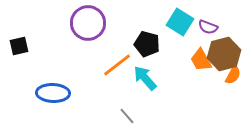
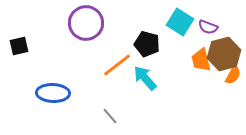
purple circle: moved 2 px left
orange trapezoid: rotated 15 degrees clockwise
gray line: moved 17 px left
